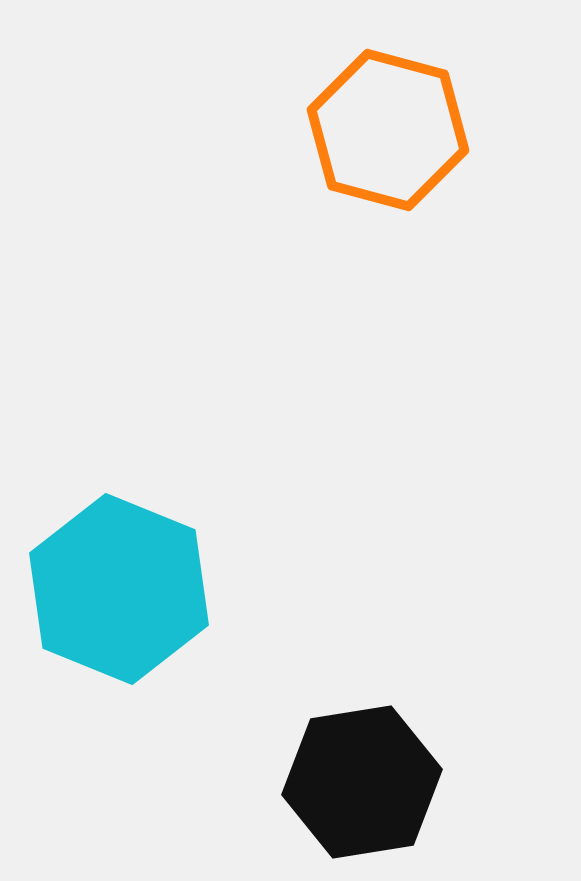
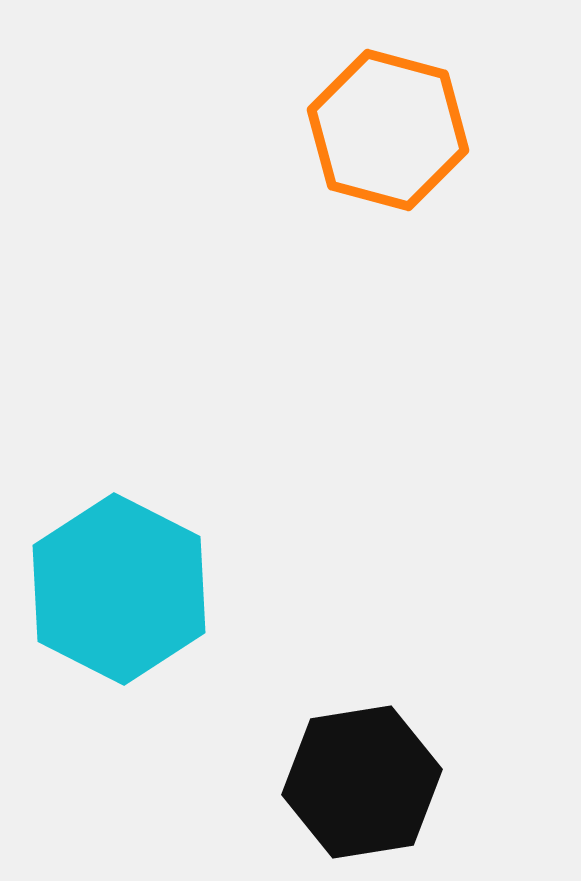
cyan hexagon: rotated 5 degrees clockwise
